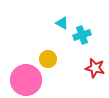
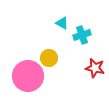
yellow circle: moved 1 px right, 1 px up
pink circle: moved 2 px right, 4 px up
